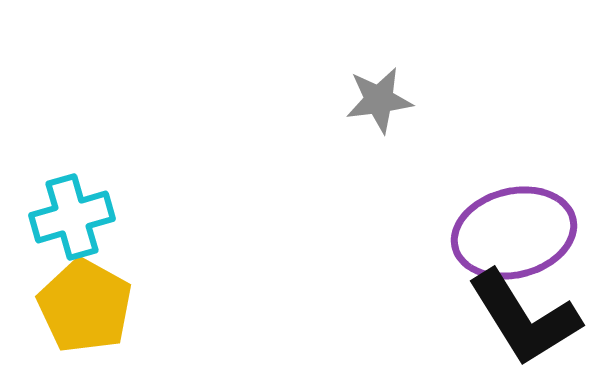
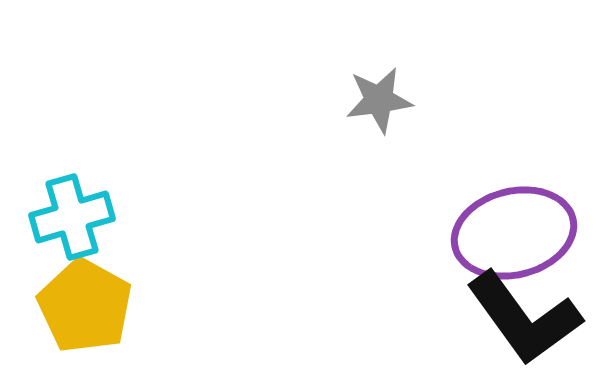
black L-shape: rotated 4 degrees counterclockwise
